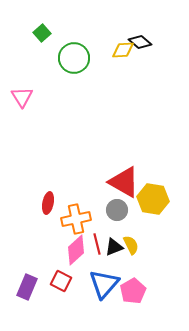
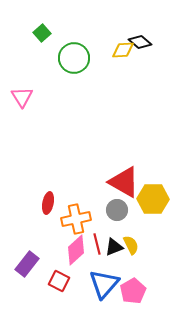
yellow hexagon: rotated 8 degrees counterclockwise
red square: moved 2 px left
purple rectangle: moved 23 px up; rotated 15 degrees clockwise
